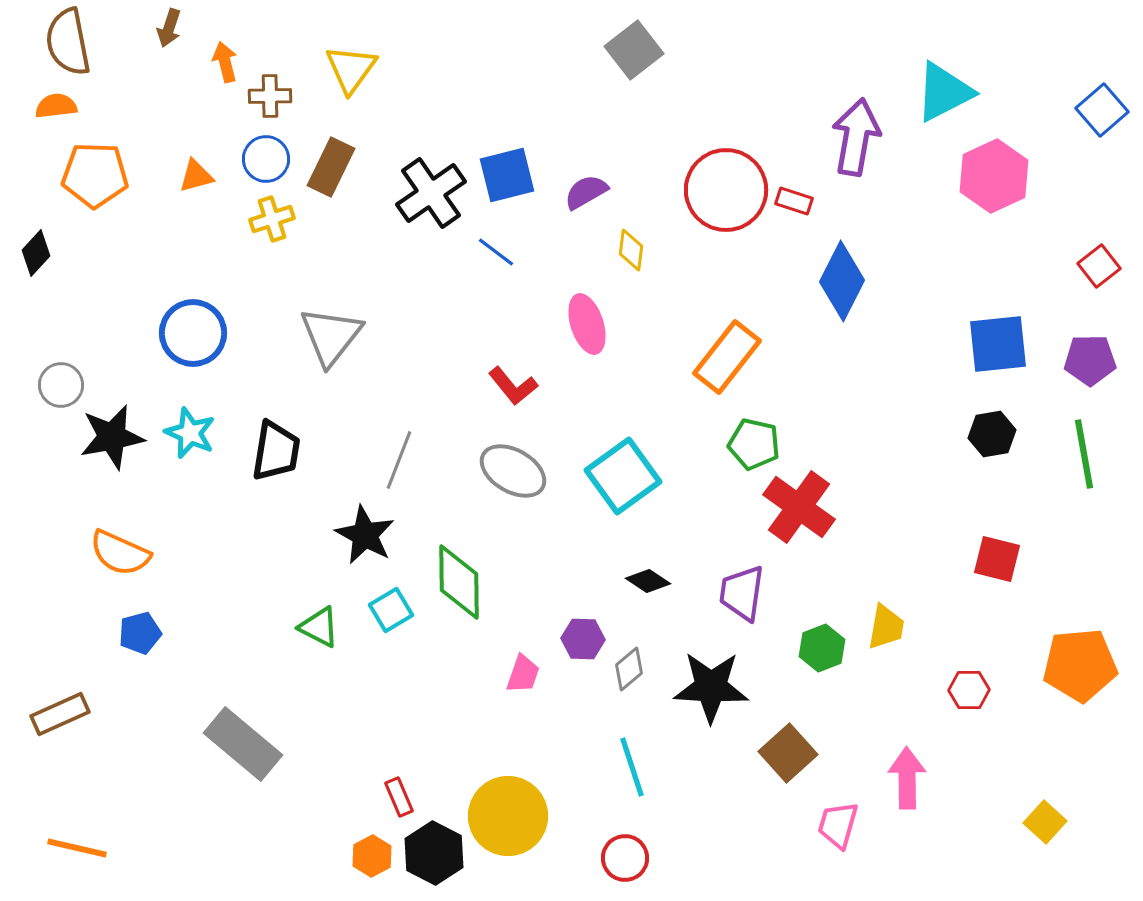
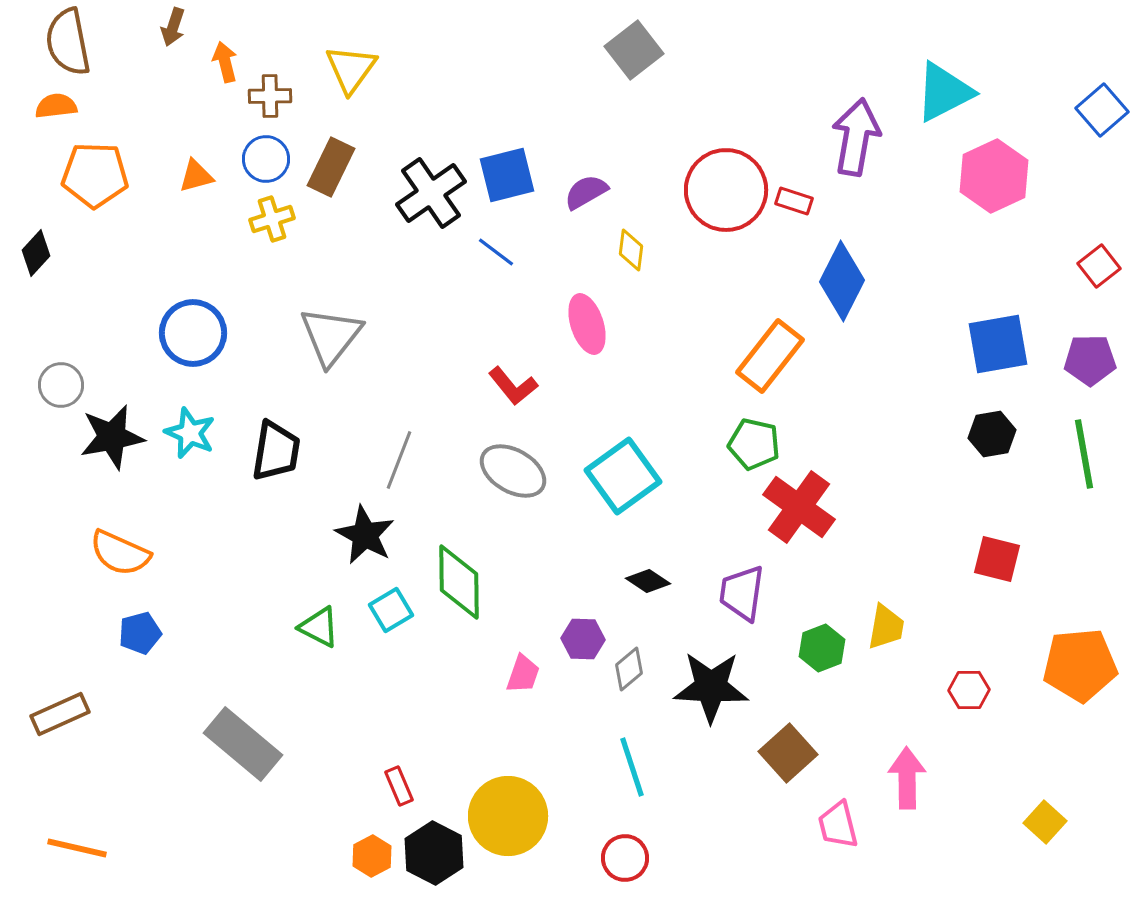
brown arrow at (169, 28): moved 4 px right, 1 px up
blue square at (998, 344): rotated 4 degrees counterclockwise
orange rectangle at (727, 357): moved 43 px right, 1 px up
red rectangle at (399, 797): moved 11 px up
pink trapezoid at (838, 825): rotated 30 degrees counterclockwise
